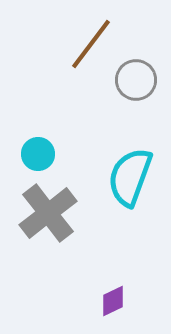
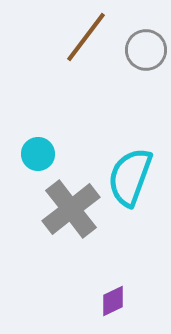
brown line: moved 5 px left, 7 px up
gray circle: moved 10 px right, 30 px up
gray cross: moved 23 px right, 4 px up
